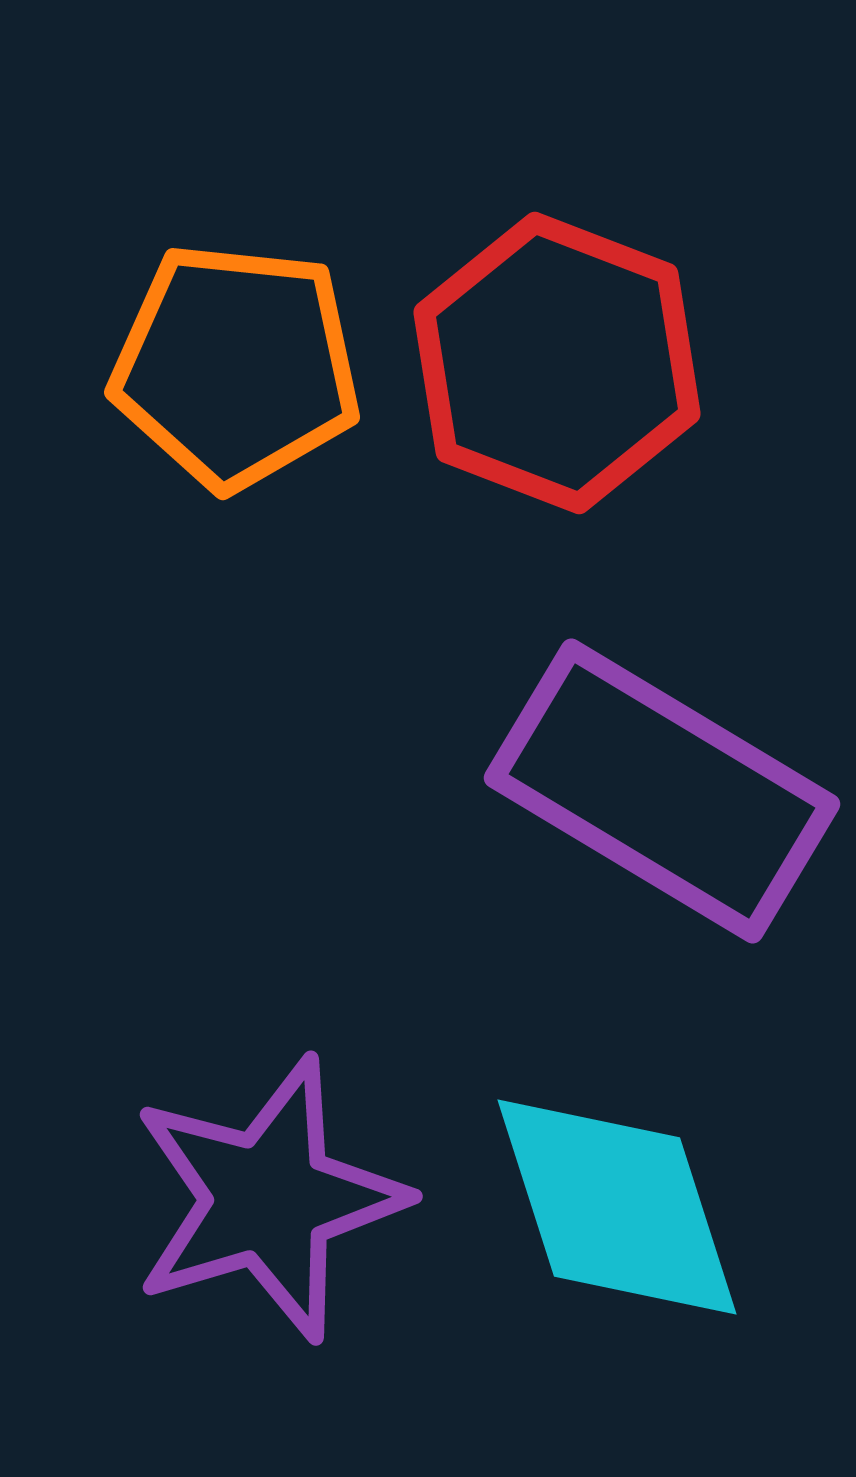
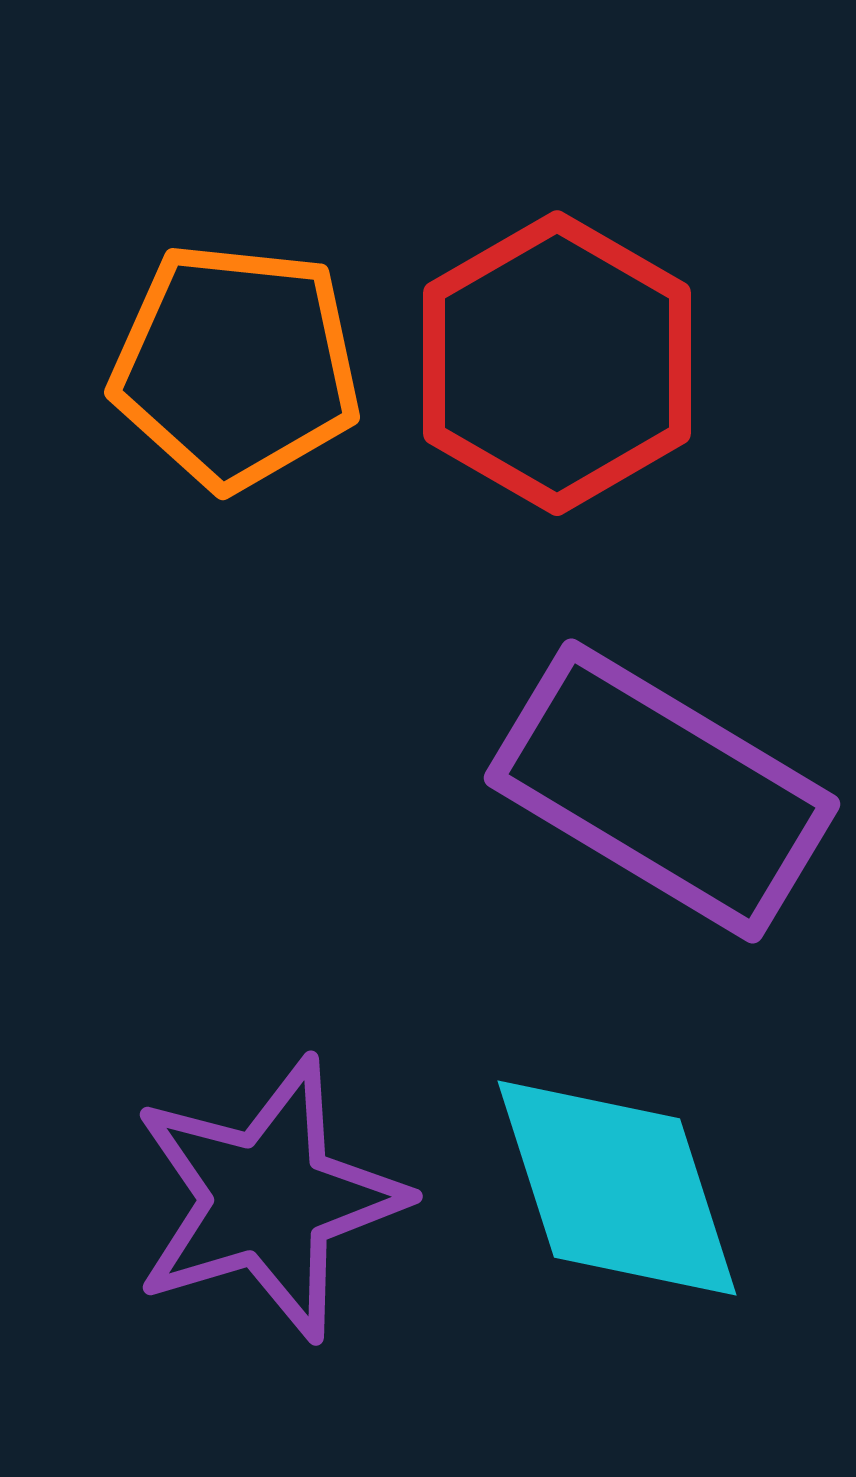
red hexagon: rotated 9 degrees clockwise
cyan diamond: moved 19 px up
